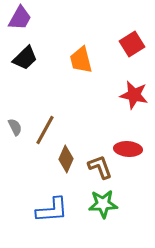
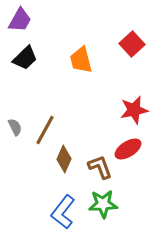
purple trapezoid: moved 2 px down
red square: rotated 10 degrees counterclockwise
red star: moved 15 px down; rotated 24 degrees counterclockwise
red ellipse: rotated 36 degrees counterclockwise
brown diamond: moved 2 px left
blue L-shape: moved 11 px right, 2 px down; rotated 132 degrees clockwise
